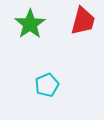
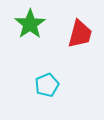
red trapezoid: moved 3 px left, 13 px down
